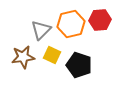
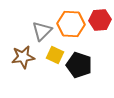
orange hexagon: rotated 16 degrees clockwise
gray triangle: moved 1 px right, 1 px down
yellow square: moved 3 px right
